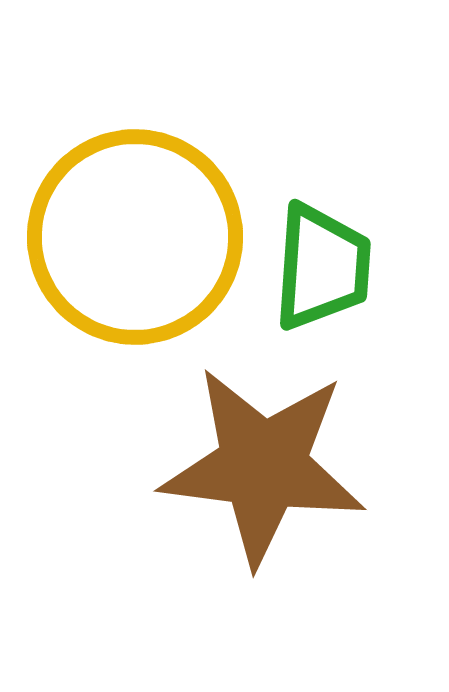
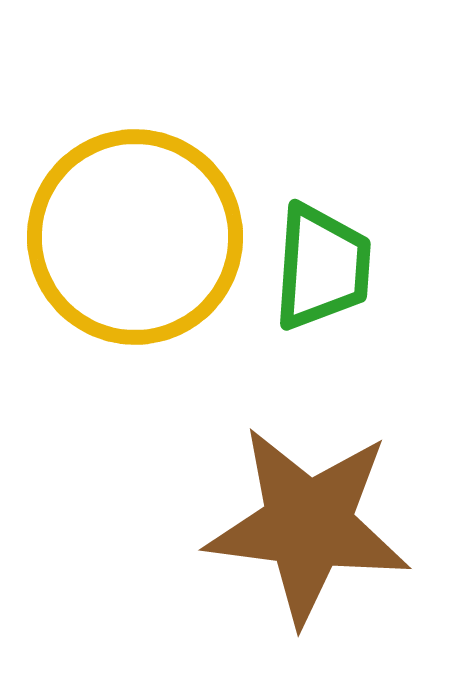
brown star: moved 45 px right, 59 px down
